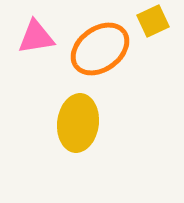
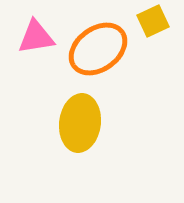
orange ellipse: moved 2 px left
yellow ellipse: moved 2 px right
